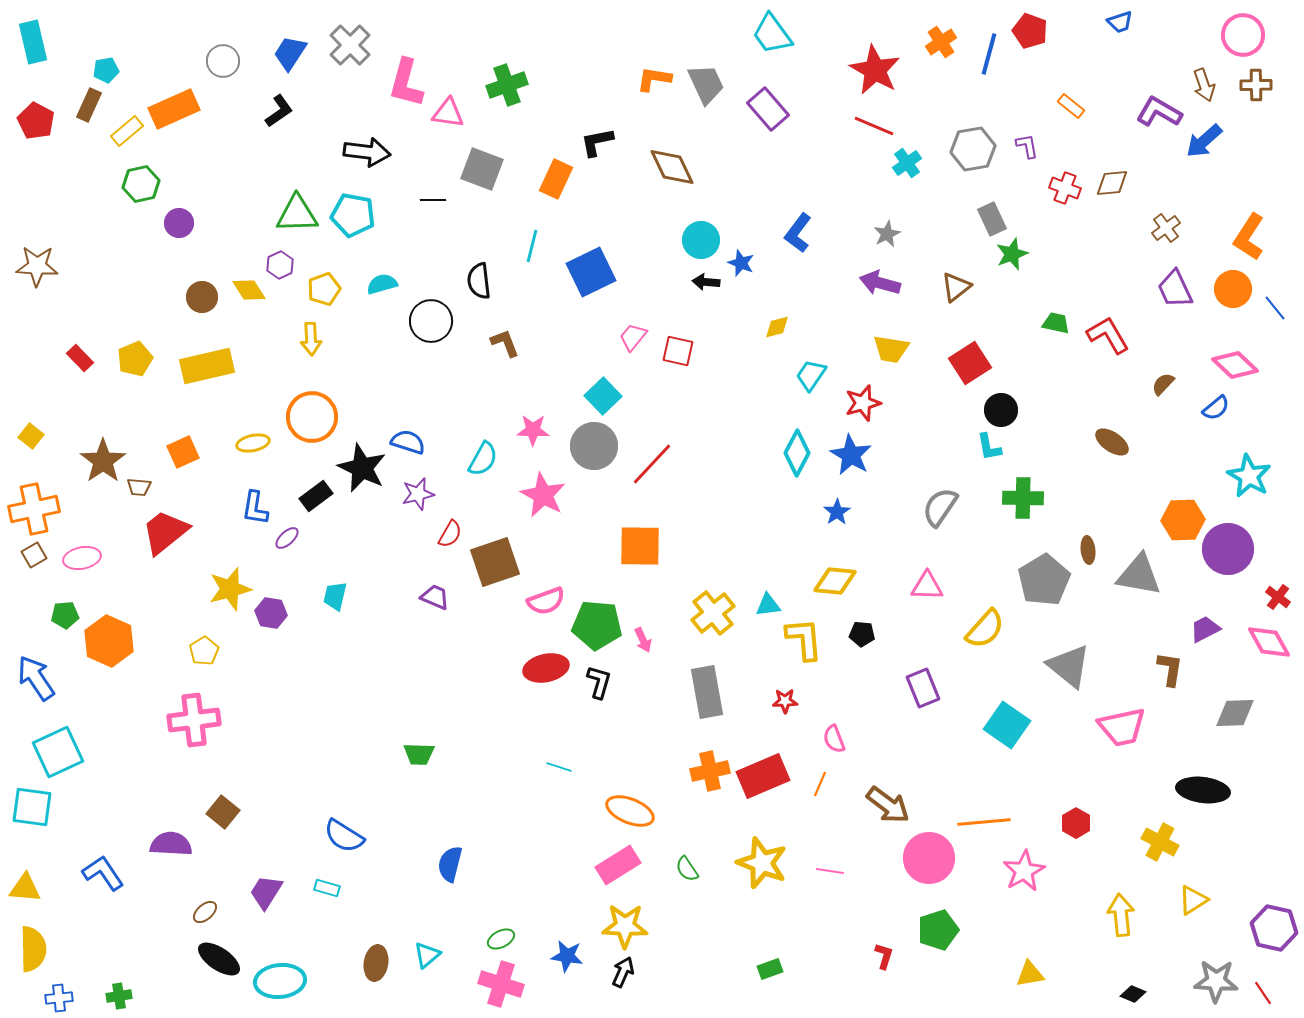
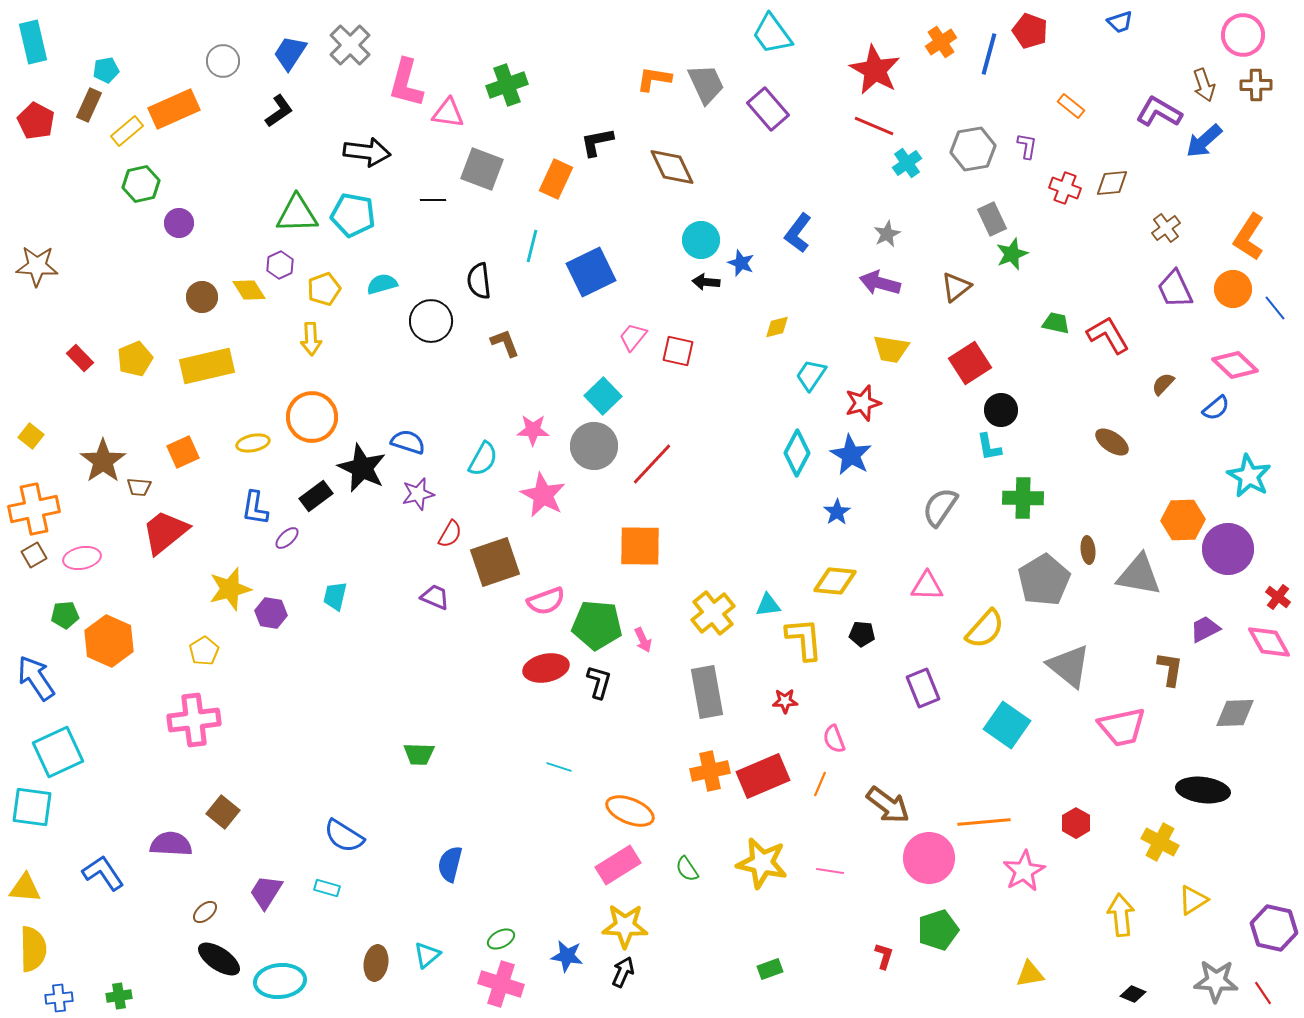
purple L-shape at (1027, 146): rotated 20 degrees clockwise
yellow star at (762, 863): rotated 9 degrees counterclockwise
